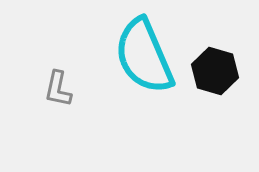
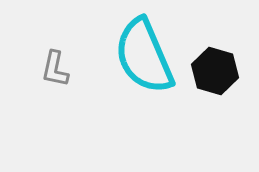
gray L-shape: moved 3 px left, 20 px up
